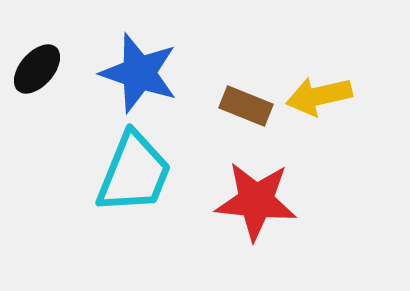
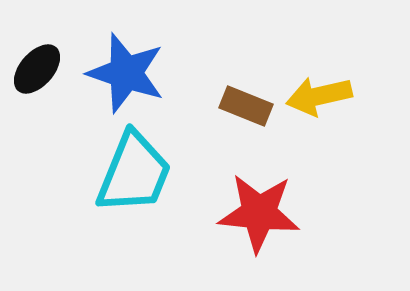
blue star: moved 13 px left
red star: moved 3 px right, 12 px down
